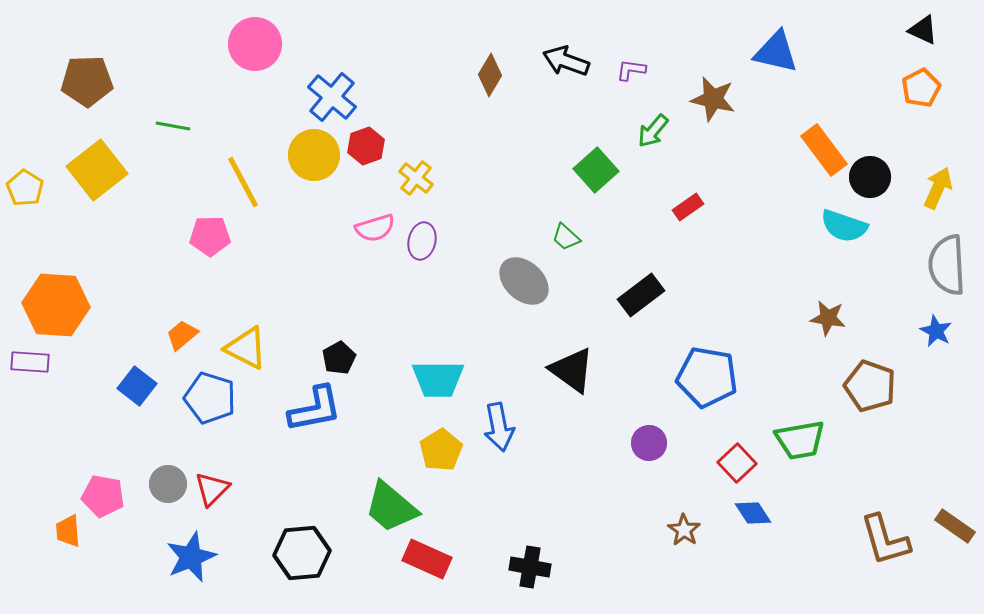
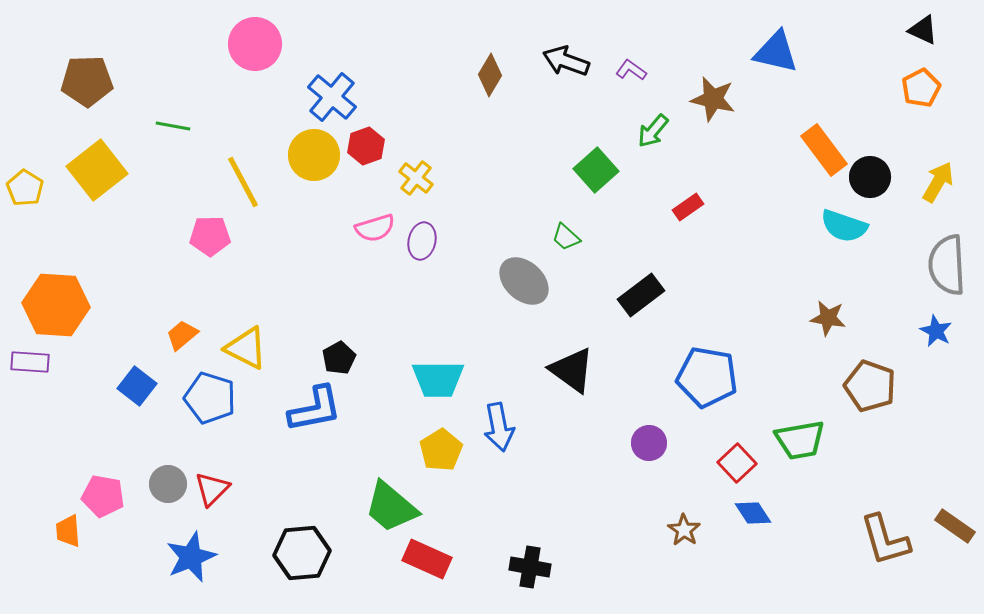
purple L-shape at (631, 70): rotated 28 degrees clockwise
yellow arrow at (938, 188): moved 6 px up; rotated 6 degrees clockwise
